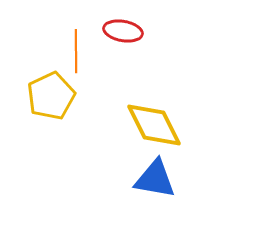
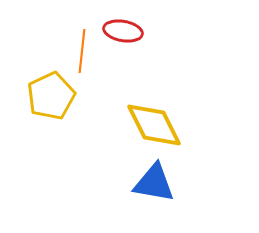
orange line: moved 6 px right; rotated 6 degrees clockwise
blue triangle: moved 1 px left, 4 px down
